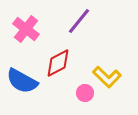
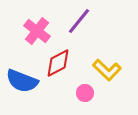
pink cross: moved 11 px right, 2 px down
yellow L-shape: moved 7 px up
blue semicircle: rotated 8 degrees counterclockwise
